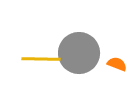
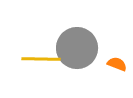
gray circle: moved 2 px left, 5 px up
